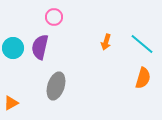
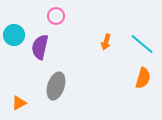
pink circle: moved 2 px right, 1 px up
cyan circle: moved 1 px right, 13 px up
orange triangle: moved 8 px right
